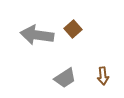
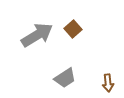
gray arrow: rotated 140 degrees clockwise
brown arrow: moved 5 px right, 7 px down
